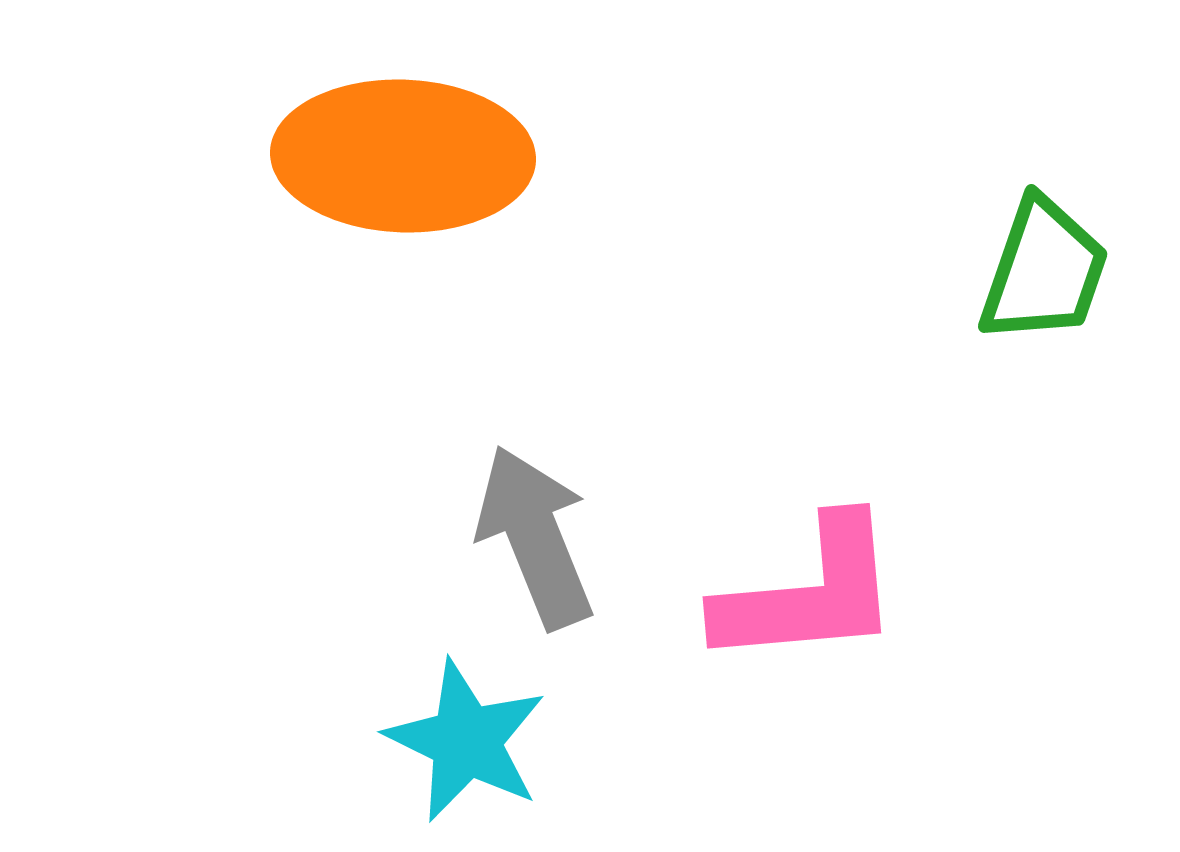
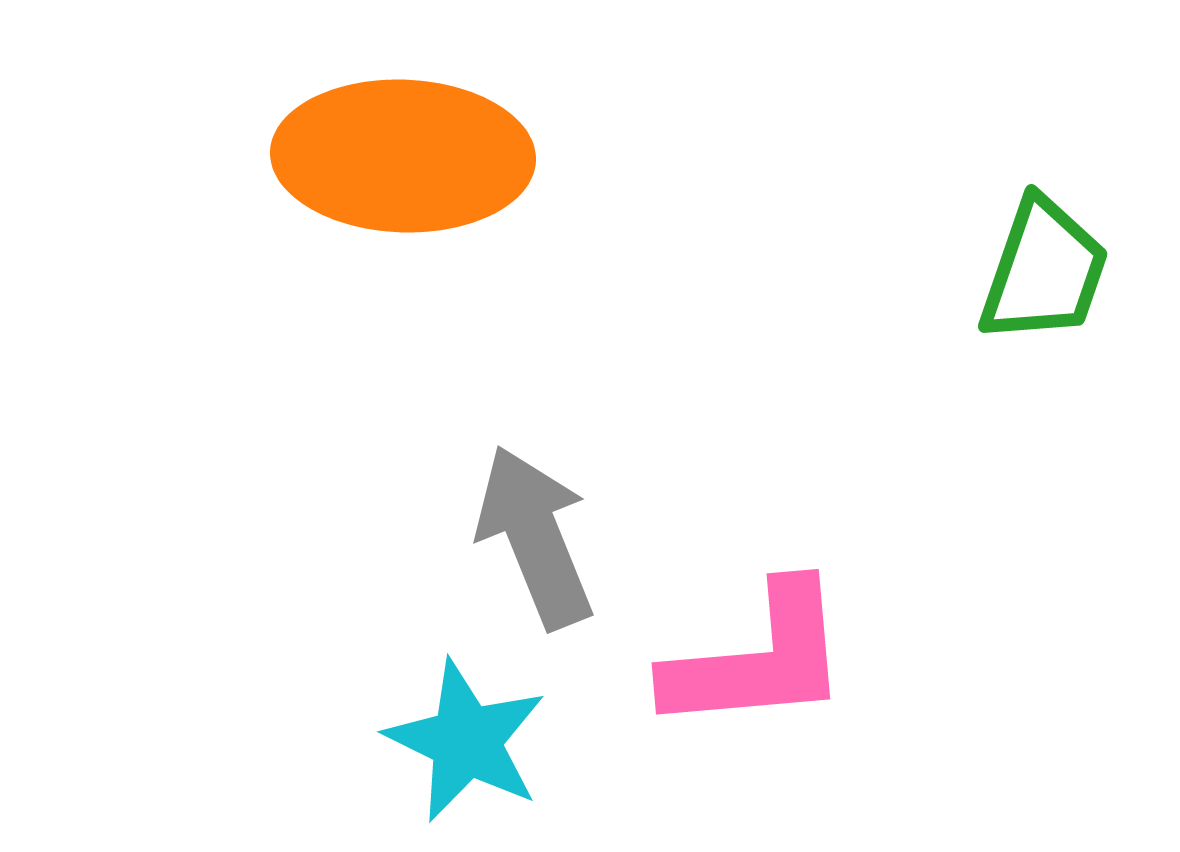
pink L-shape: moved 51 px left, 66 px down
